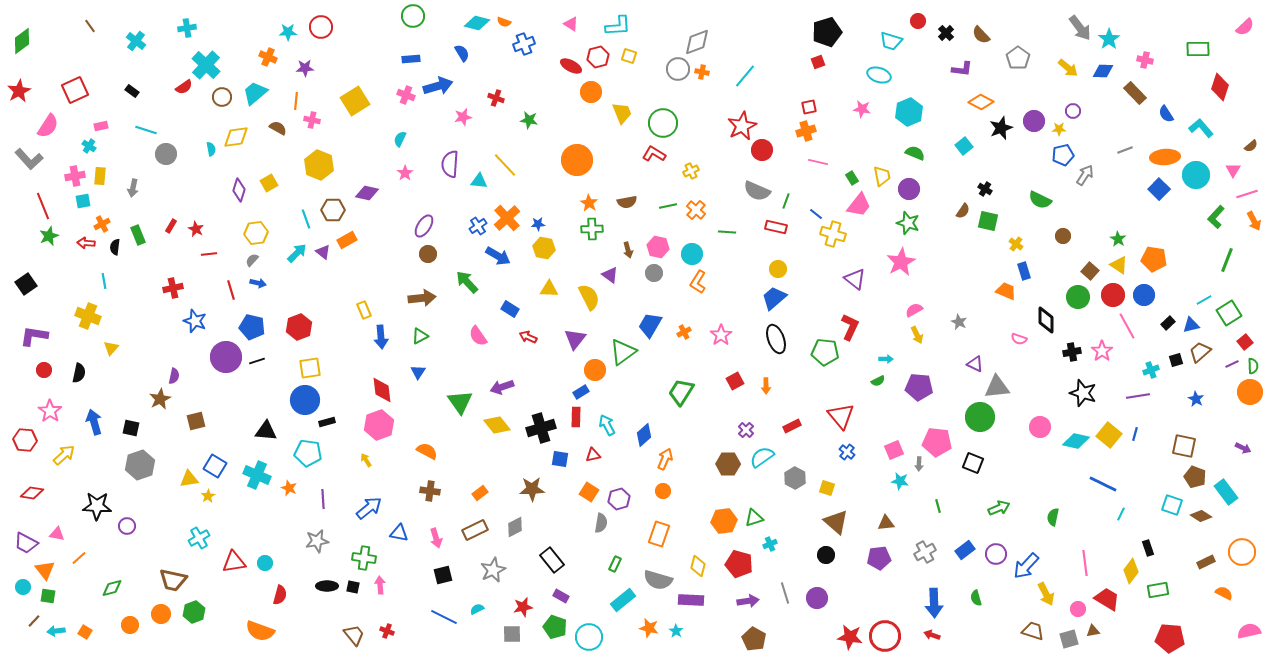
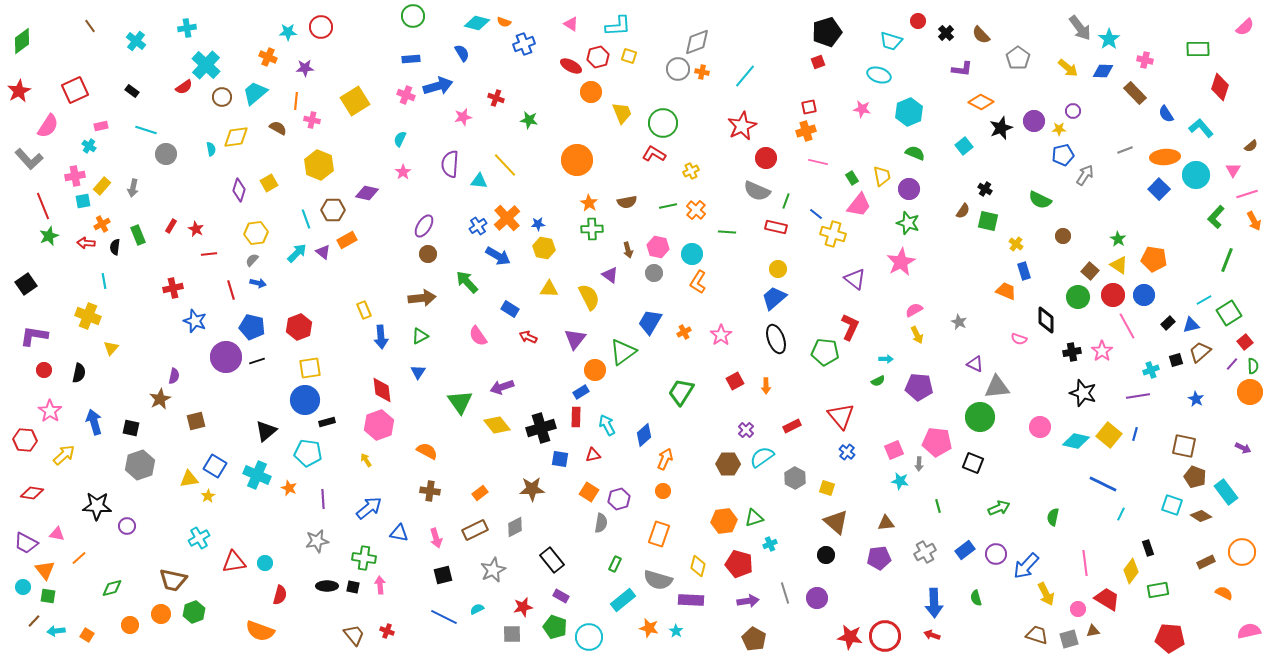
red circle at (762, 150): moved 4 px right, 8 px down
pink star at (405, 173): moved 2 px left, 1 px up
yellow rectangle at (100, 176): moved 2 px right, 10 px down; rotated 36 degrees clockwise
blue trapezoid at (650, 325): moved 3 px up
purple line at (1232, 364): rotated 24 degrees counterclockwise
black triangle at (266, 431): rotated 45 degrees counterclockwise
brown trapezoid at (1033, 631): moved 4 px right, 4 px down
orange square at (85, 632): moved 2 px right, 3 px down
